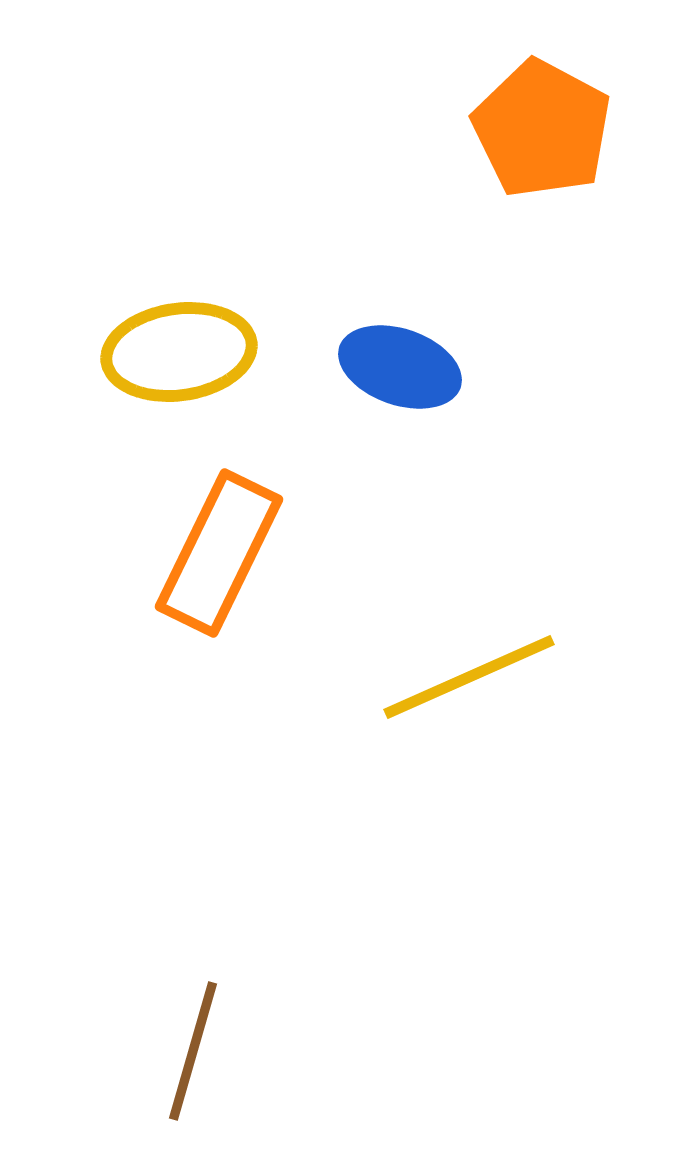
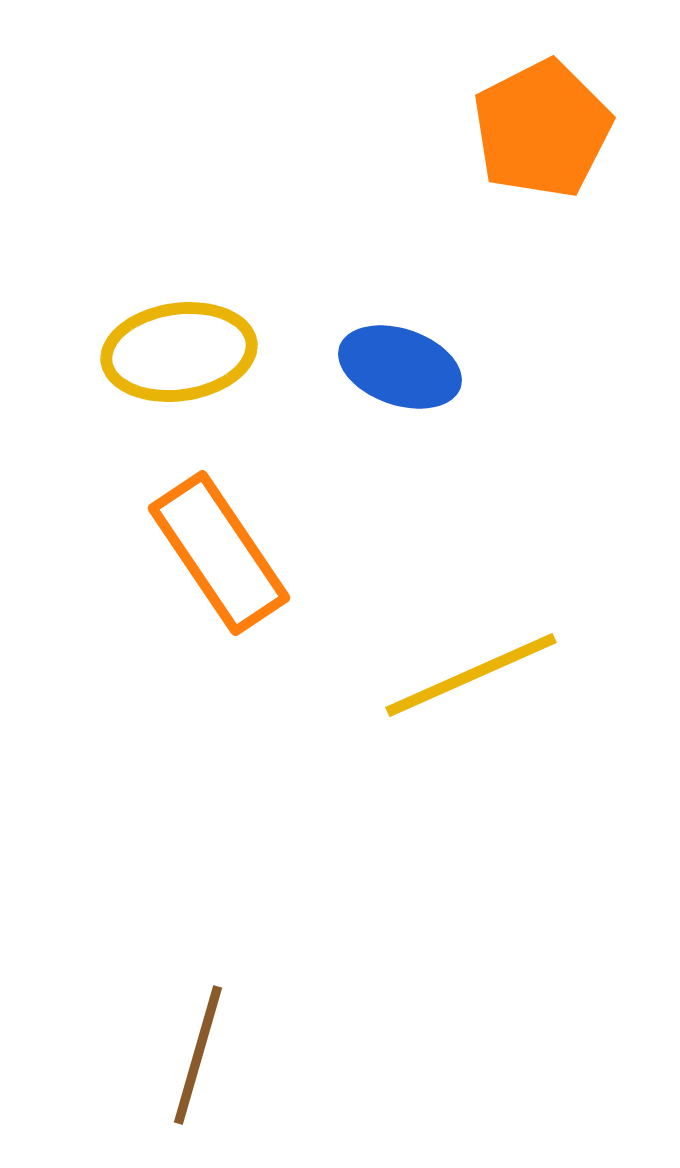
orange pentagon: rotated 17 degrees clockwise
orange rectangle: rotated 60 degrees counterclockwise
yellow line: moved 2 px right, 2 px up
brown line: moved 5 px right, 4 px down
